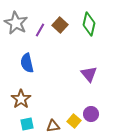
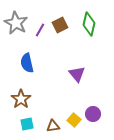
brown square: rotated 21 degrees clockwise
purple triangle: moved 12 px left
purple circle: moved 2 px right
yellow square: moved 1 px up
